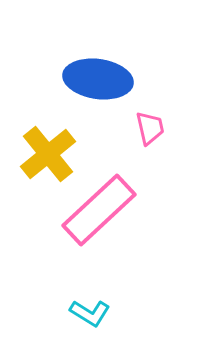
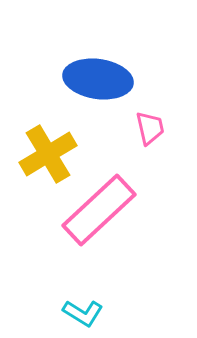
yellow cross: rotated 8 degrees clockwise
cyan L-shape: moved 7 px left
